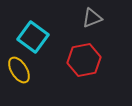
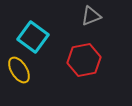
gray triangle: moved 1 px left, 2 px up
